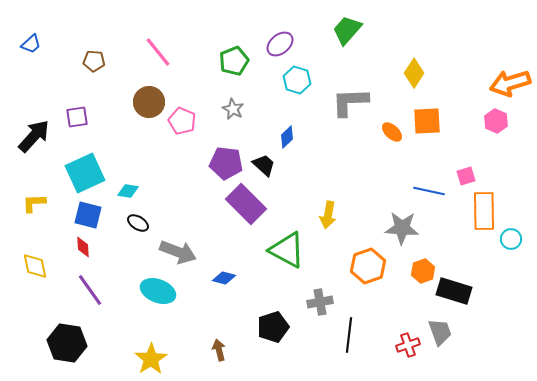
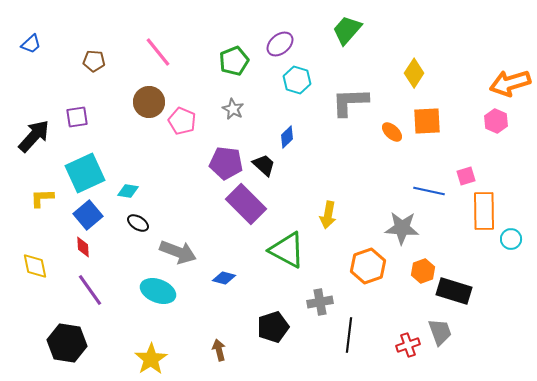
yellow L-shape at (34, 203): moved 8 px right, 5 px up
blue square at (88, 215): rotated 36 degrees clockwise
